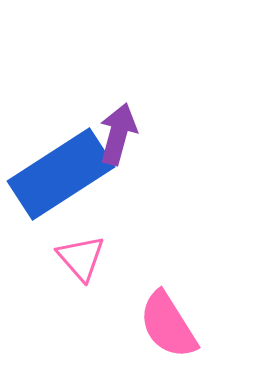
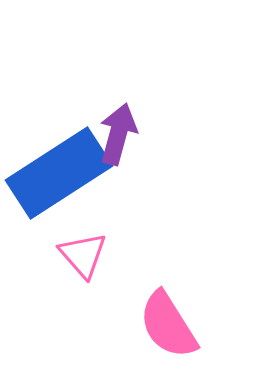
blue rectangle: moved 2 px left, 1 px up
pink triangle: moved 2 px right, 3 px up
